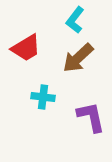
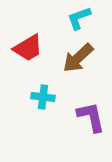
cyan L-shape: moved 4 px right, 2 px up; rotated 32 degrees clockwise
red trapezoid: moved 2 px right
